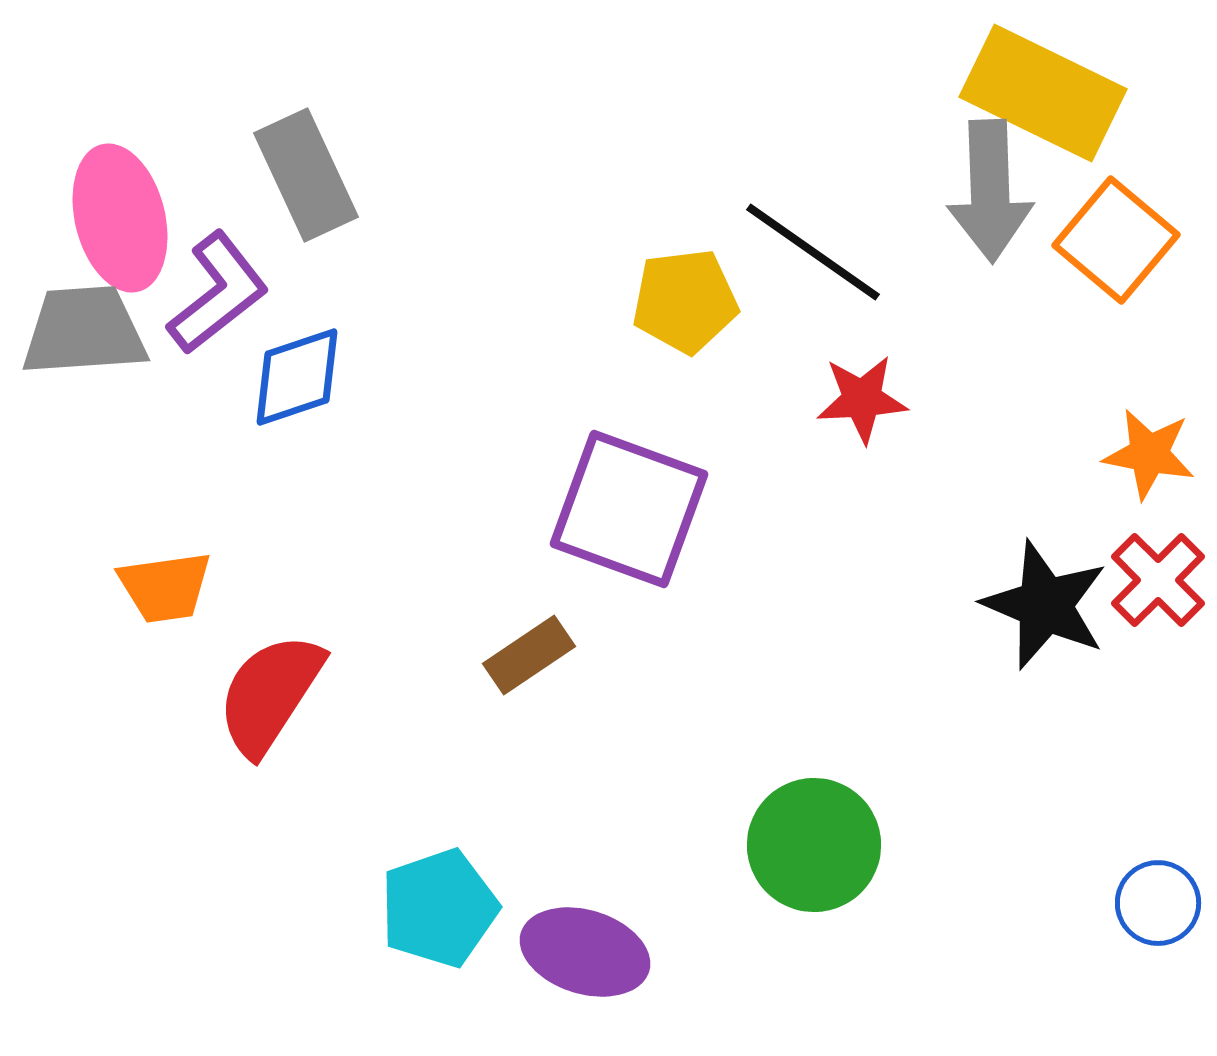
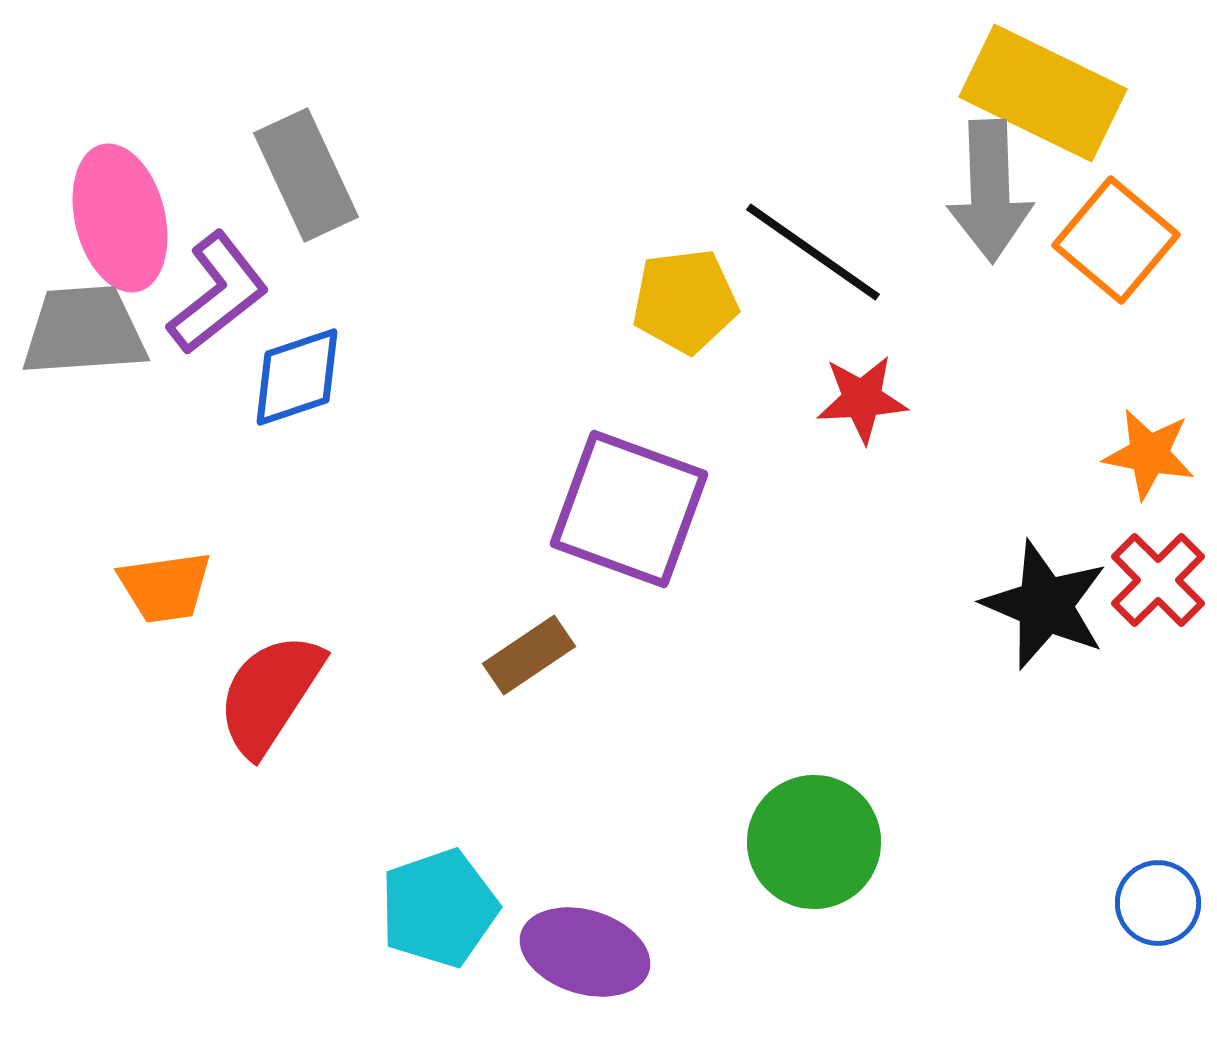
green circle: moved 3 px up
